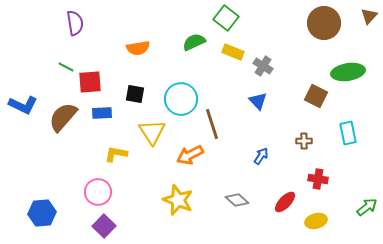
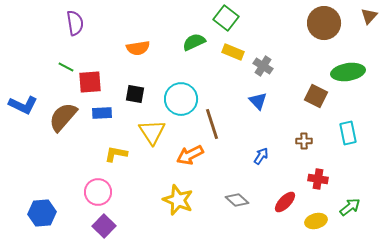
green arrow: moved 17 px left
